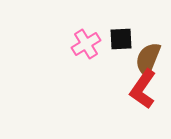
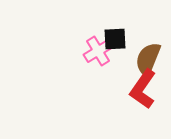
black square: moved 6 px left
pink cross: moved 12 px right, 7 px down
